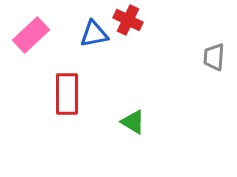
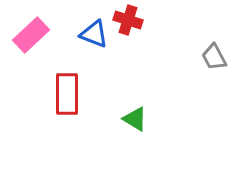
red cross: rotated 8 degrees counterclockwise
blue triangle: rotated 32 degrees clockwise
gray trapezoid: rotated 32 degrees counterclockwise
green triangle: moved 2 px right, 3 px up
